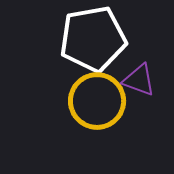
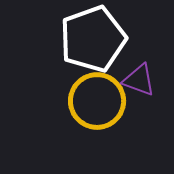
white pentagon: rotated 10 degrees counterclockwise
